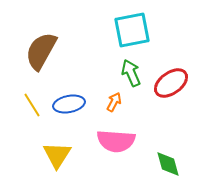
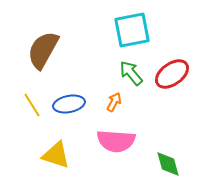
brown semicircle: moved 2 px right, 1 px up
green arrow: rotated 16 degrees counterclockwise
red ellipse: moved 1 px right, 9 px up
yellow triangle: moved 1 px left; rotated 44 degrees counterclockwise
